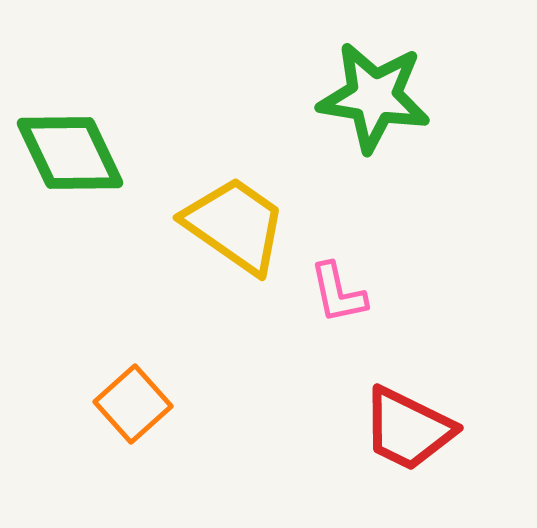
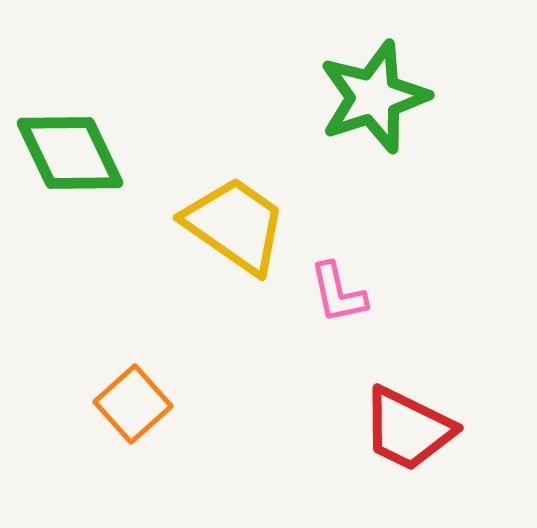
green star: rotated 27 degrees counterclockwise
